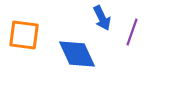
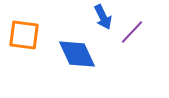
blue arrow: moved 1 px right, 1 px up
purple line: rotated 24 degrees clockwise
